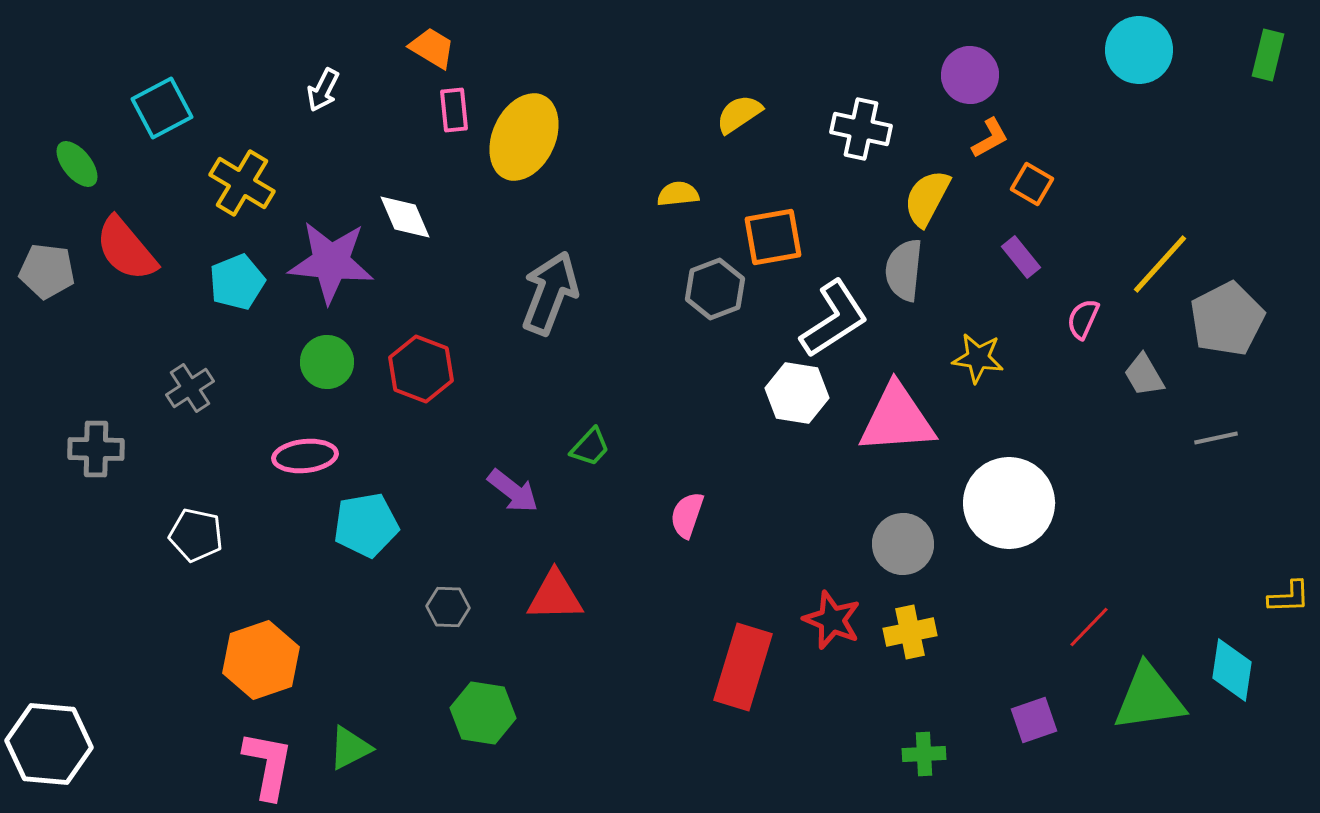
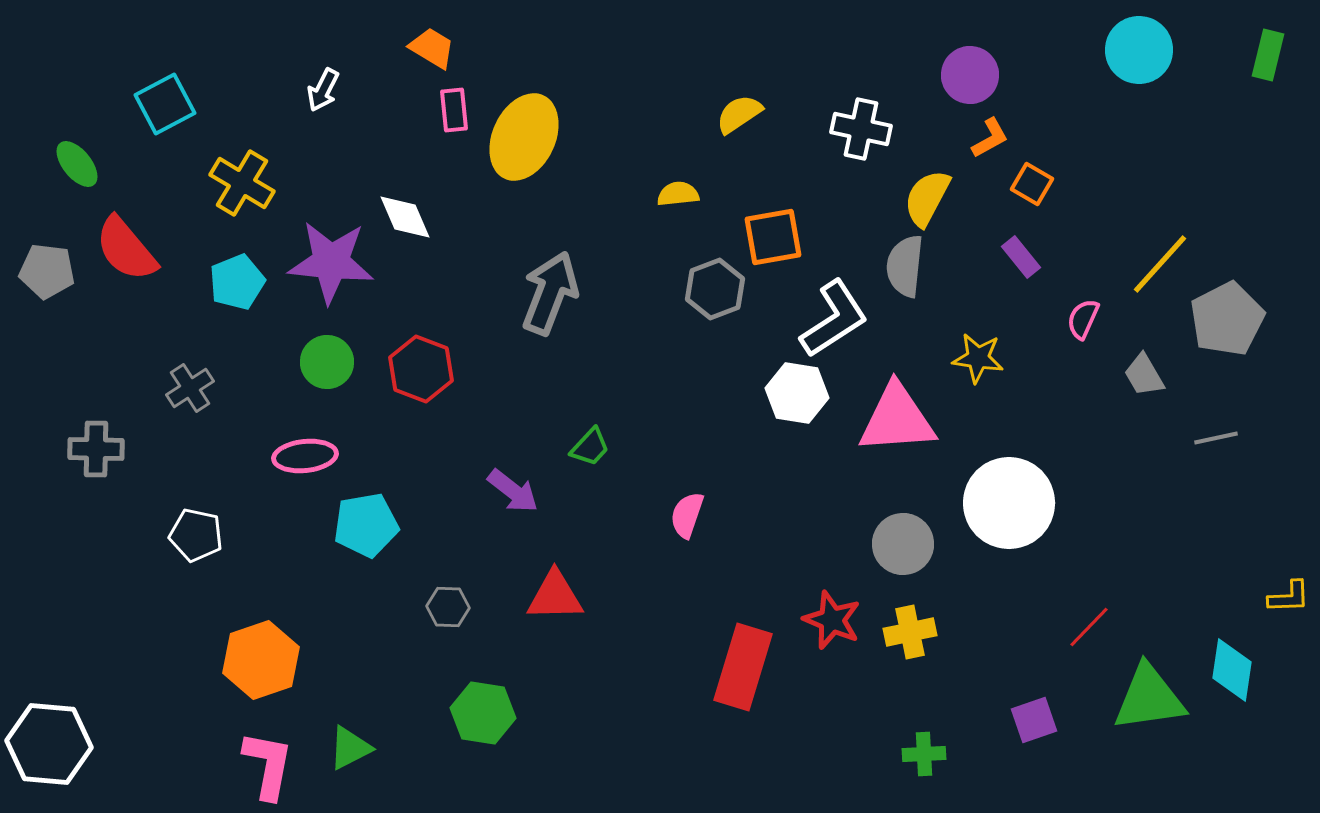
cyan square at (162, 108): moved 3 px right, 4 px up
gray semicircle at (904, 270): moved 1 px right, 4 px up
